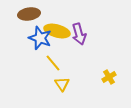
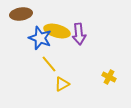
brown ellipse: moved 8 px left
purple arrow: rotated 10 degrees clockwise
yellow line: moved 4 px left, 1 px down
yellow cross: rotated 32 degrees counterclockwise
yellow triangle: rotated 35 degrees clockwise
